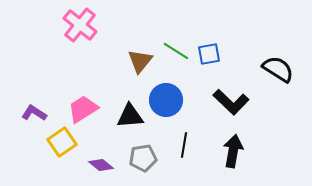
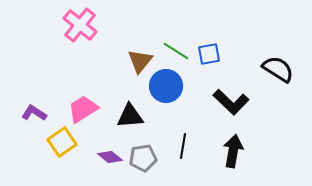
blue circle: moved 14 px up
black line: moved 1 px left, 1 px down
purple diamond: moved 9 px right, 8 px up
